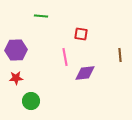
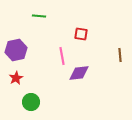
green line: moved 2 px left
purple hexagon: rotated 10 degrees counterclockwise
pink line: moved 3 px left, 1 px up
purple diamond: moved 6 px left
red star: rotated 24 degrees counterclockwise
green circle: moved 1 px down
